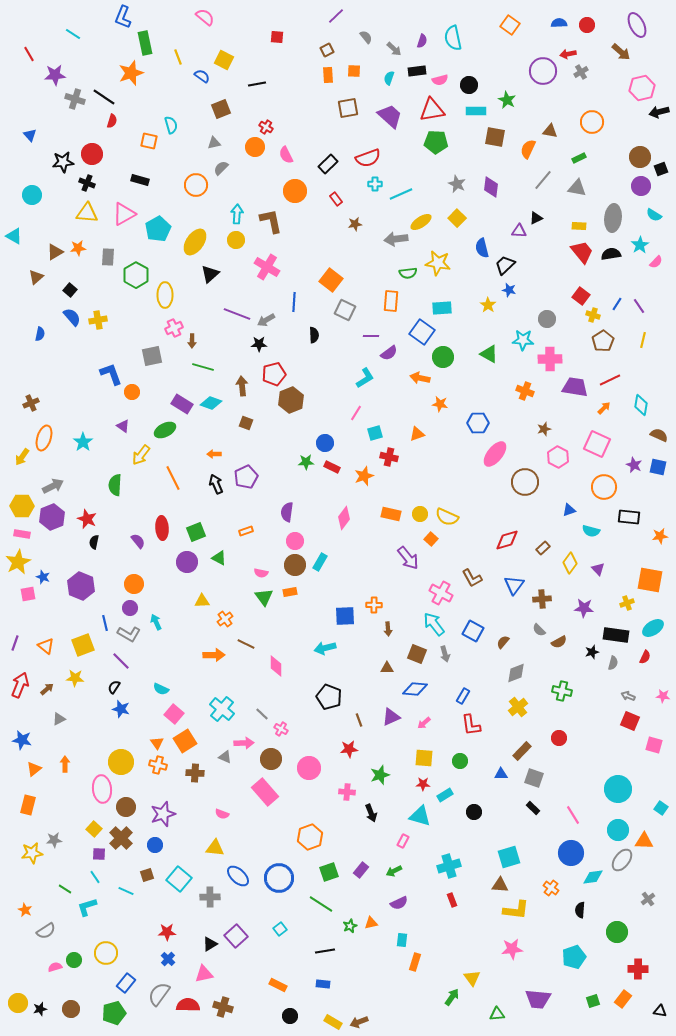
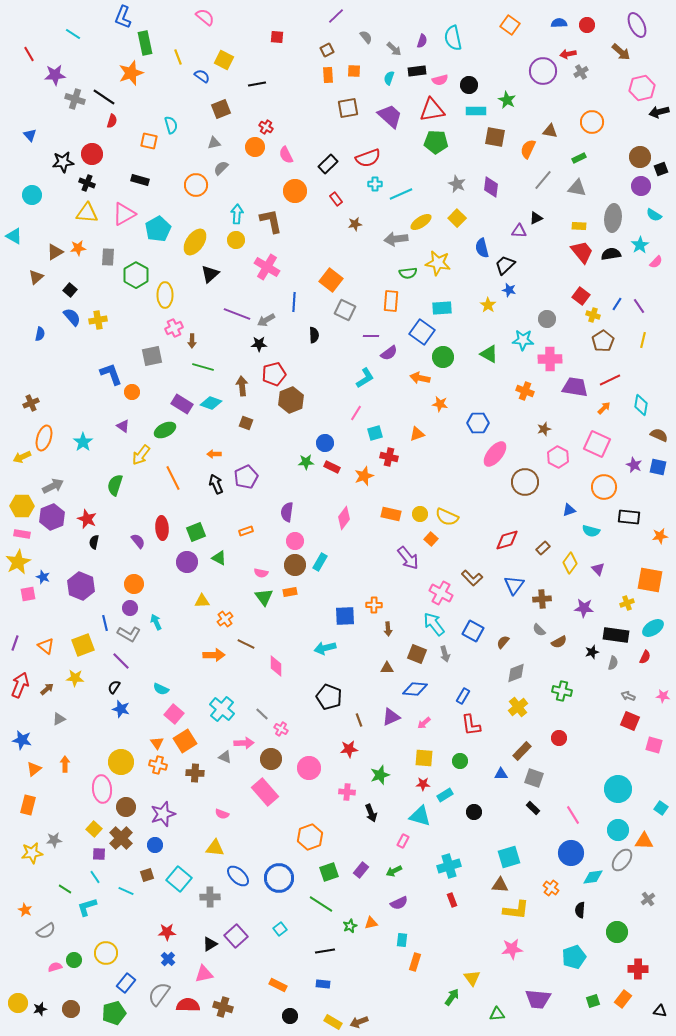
yellow arrow at (22, 457): rotated 30 degrees clockwise
green semicircle at (115, 485): rotated 15 degrees clockwise
brown L-shape at (472, 578): rotated 15 degrees counterclockwise
